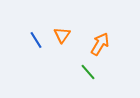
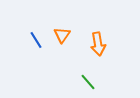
orange arrow: moved 2 px left; rotated 140 degrees clockwise
green line: moved 10 px down
